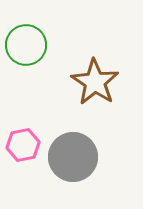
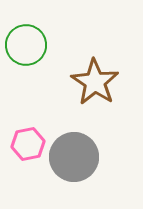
pink hexagon: moved 5 px right, 1 px up
gray circle: moved 1 px right
